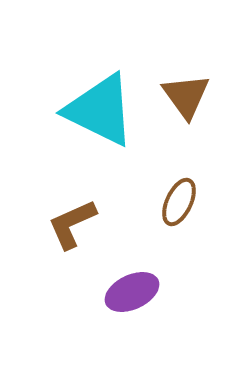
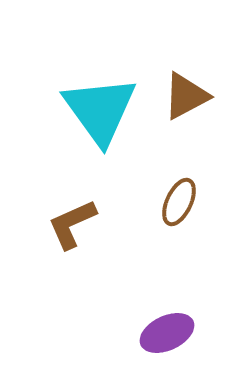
brown triangle: rotated 38 degrees clockwise
cyan triangle: rotated 28 degrees clockwise
purple ellipse: moved 35 px right, 41 px down
